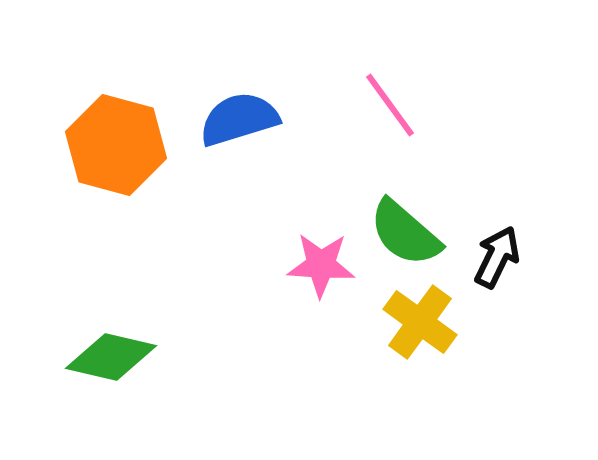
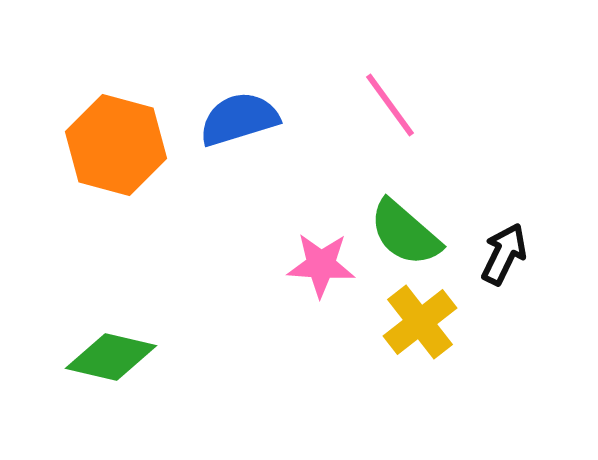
black arrow: moved 7 px right, 3 px up
yellow cross: rotated 16 degrees clockwise
